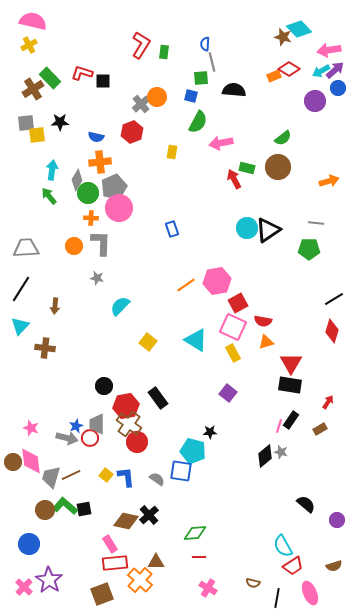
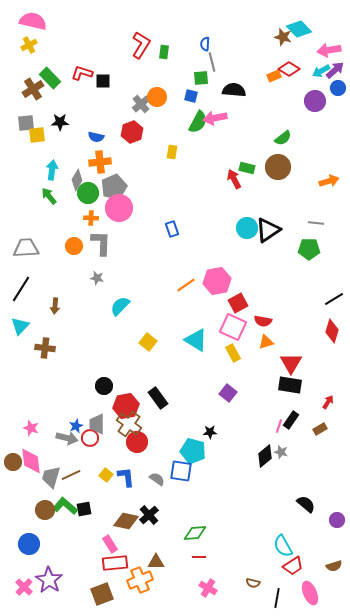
pink arrow at (221, 143): moved 6 px left, 25 px up
orange cross at (140, 580): rotated 25 degrees clockwise
